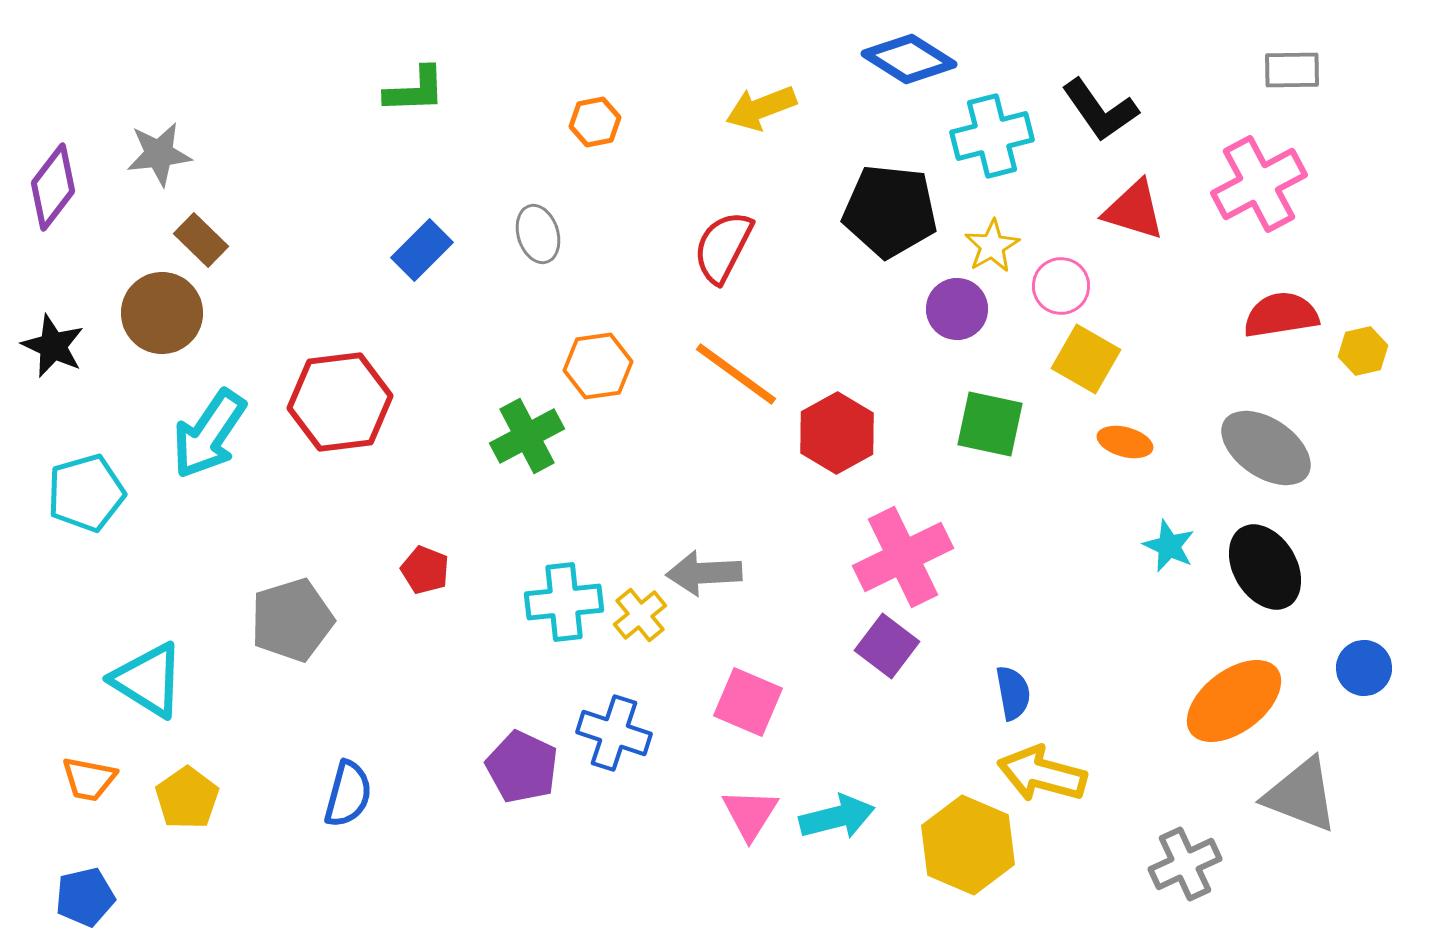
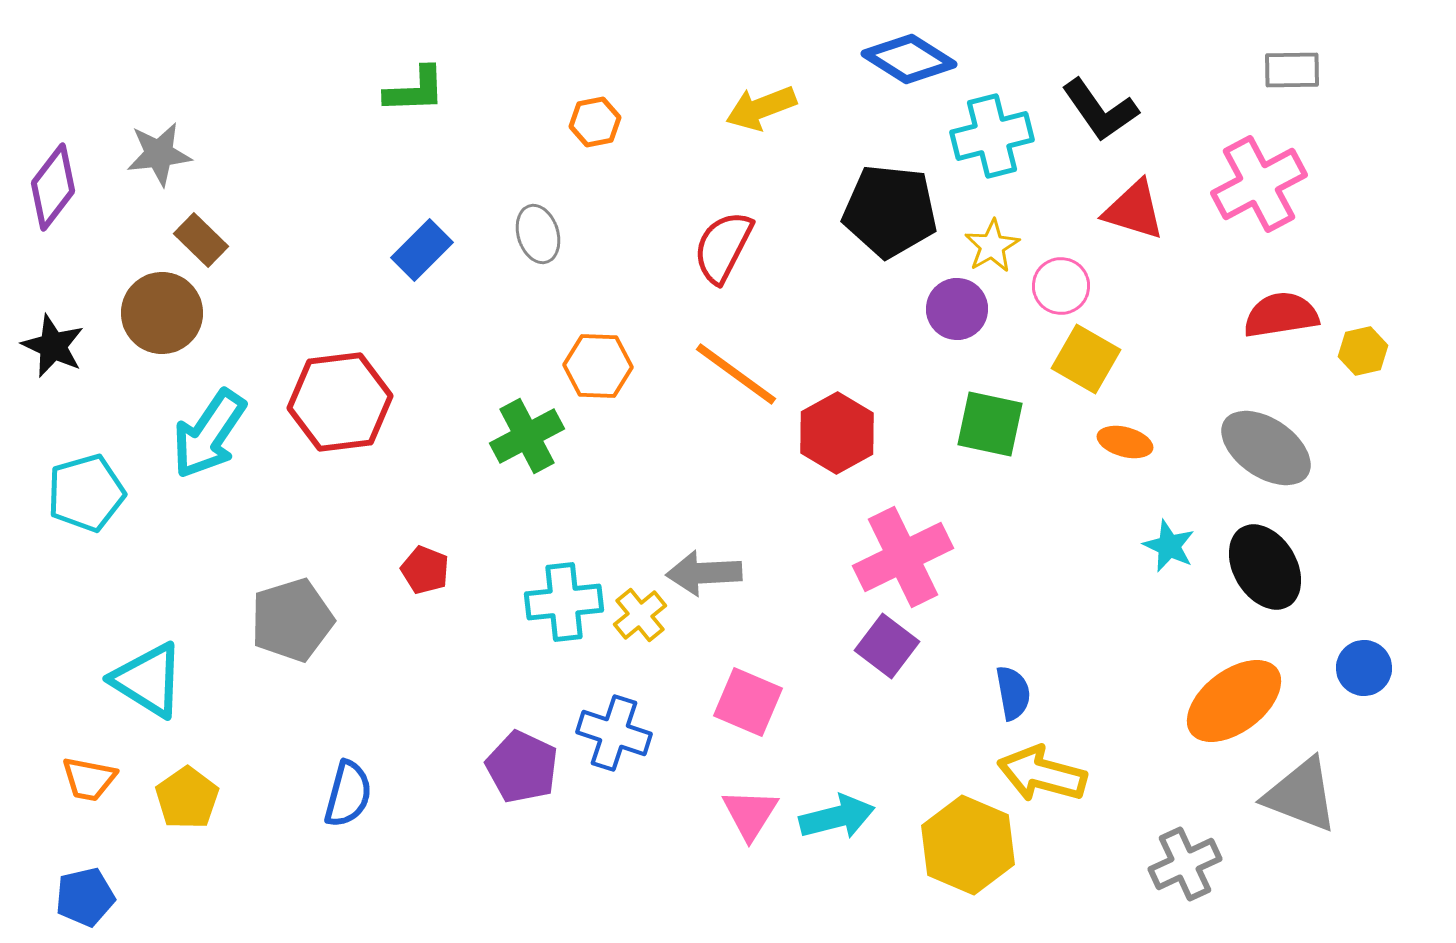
orange hexagon at (598, 366): rotated 10 degrees clockwise
